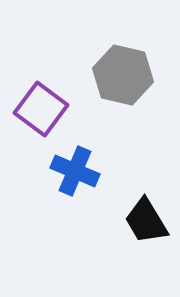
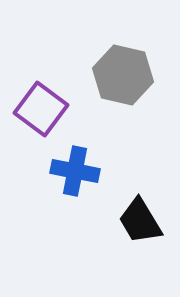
blue cross: rotated 12 degrees counterclockwise
black trapezoid: moved 6 px left
